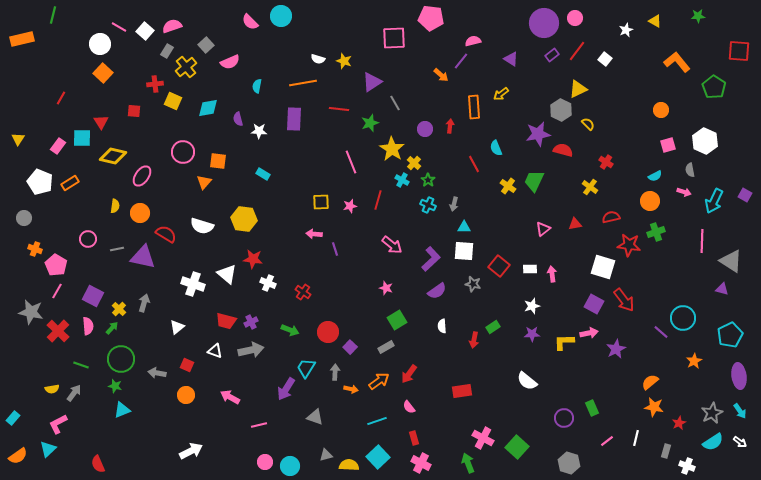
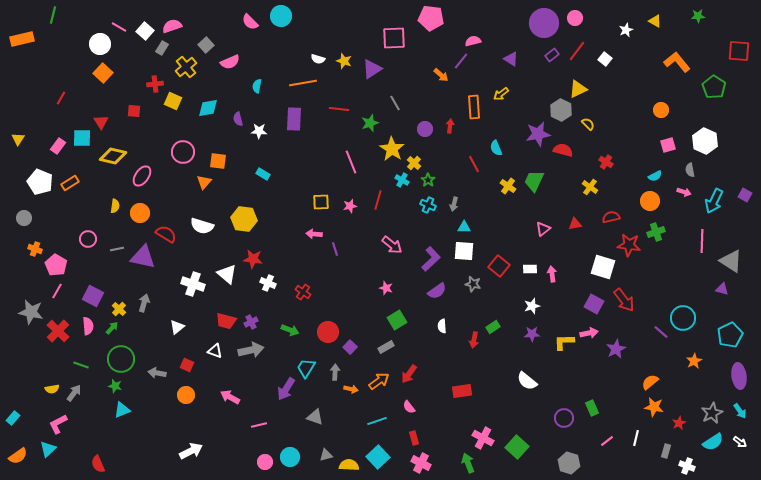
gray rectangle at (167, 51): moved 5 px left, 3 px up
purple triangle at (372, 82): moved 13 px up
cyan circle at (290, 466): moved 9 px up
